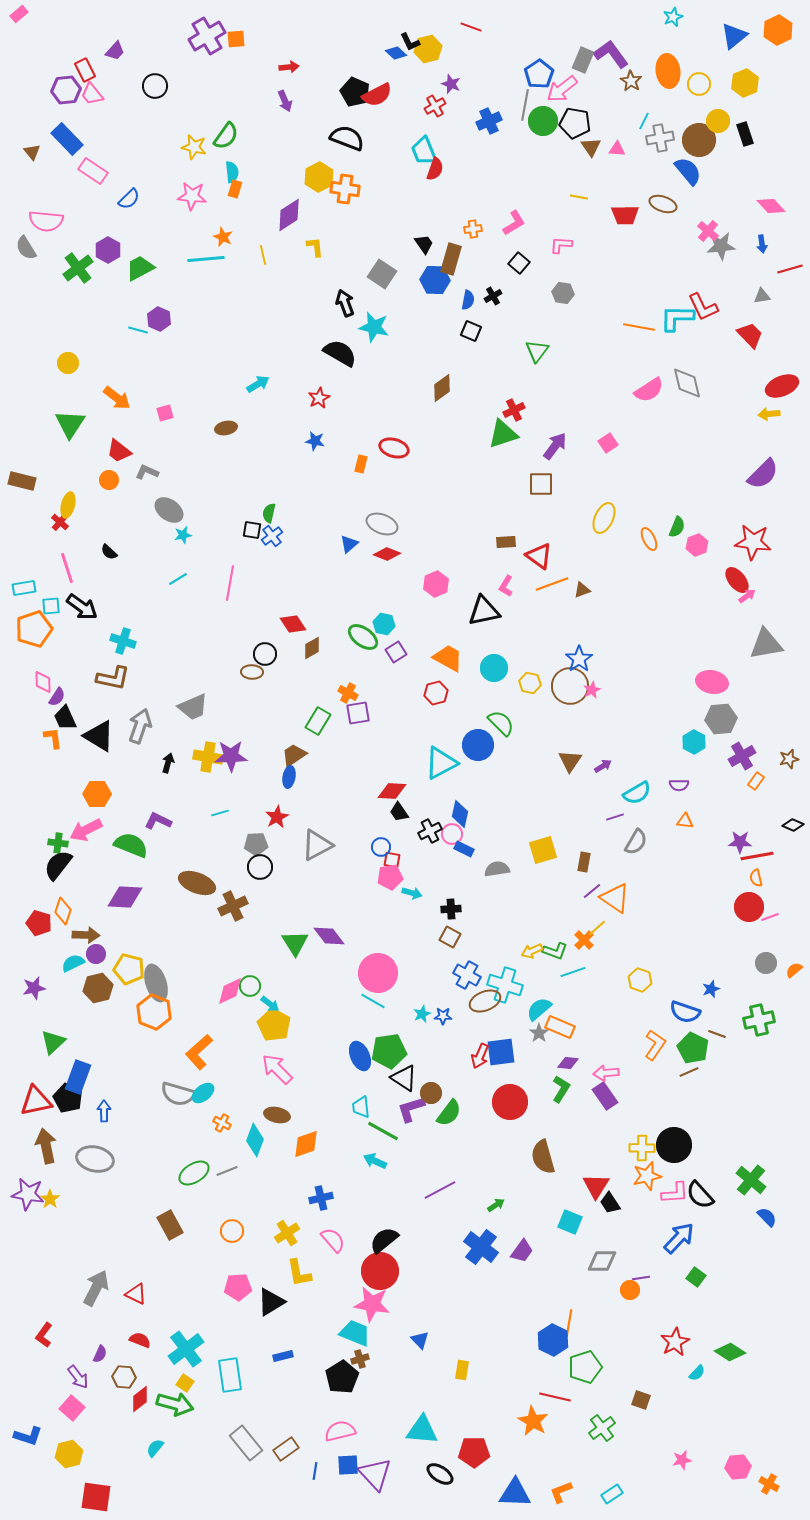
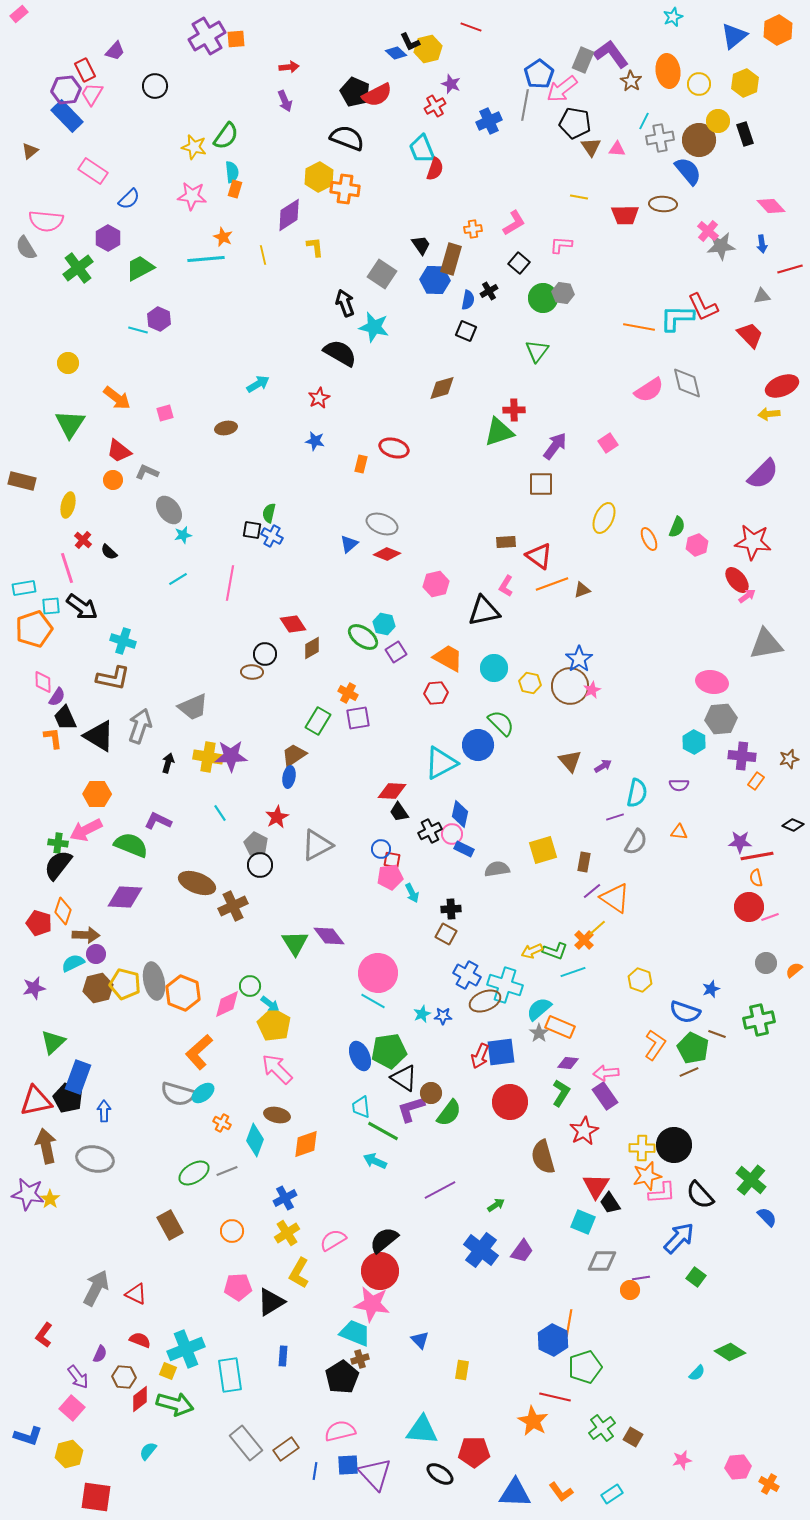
pink trapezoid at (92, 94): rotated 70 degrees clockwise
green circle at (543, 121): moved 177 px down
blue rectangle at (67, 139): moved 23 px up
cyan trapezoid at (424, 151): moved 2 px left, 2 px up
brown triangle at (32, 152): moved 2 px left, 1 px up; rotated 30 degrees clockwise
brown ellipse at (663, 204): rotated 16 degrees counterclockwise
black trapezoid at (424, 244): moved 3 px left, 1 px down
purple hexagon at (108, 250): moved 12 px up
black cross at (493, 296): moved 4 px left, 5 px up
black square at (471, 331): moved 5 px left
brown diamond at (442, 388): rotated 20 degrees clockwise
red cross at (514, 410): rotated 25 degrees clockwise
green triangle at (503, 434): moved 4 px left, 2 px up
orange circle at (109, 480): moved 4 px right
gray ellipse at (169, 510): rotated 16 degrees clockwise
red cross at (60, 522): moved 23 px right, 18 px down
blue cross at (272, 536): rotated 25 degrees counterclockwise
pink hexagon at (436, 584): rotated 10 degrees clockwise
red hexagon at (436, 693): rotated 10 degrees clockwise
purple square at (358, 713): moved 5 px down
purple cross at (742, 756): rotated 36 degrees clockwise
brown triangle at (570, 761): rotated 15 degrees counterclockwise
cyan semicircle at (637, 793): rotated 48 degrees counterclockwise
cyan line at (220, 813): rotated 72 degrees clockwise
orange triangle at (685, 821): moved 6 px left, 11 px down
gray pentagon at (256, 844): rotated 30 degrees clockwise
blue circle at (381, 847): moved 2 px down
black circle at (260, 867): moved 2 px up
cyan arrow at (412, 893): rotated 48 degrees clockwise
brown square at (450, 937): moved 4 px left, 3 px up
yellow pentagon at (129, 969): moved 4 px left, 15 px down
gray ellipse at (156, 983): moved 2 px left, 2 px up; rotated 6 degrees clockwise
pink diamond at (230, 991): moved 3 px left, 13 px down
orange hexagon at (154, 1012): moved 29 px right, 19 px up
green L-shape at (561, 1089): moved 4 px down
pink L-shape at (675, 1193): moved 13 px left
blue cross at (321, 1198): moved 36 px left; rotated 15 degrees counterclockwise
cyan square at (570, 1222): moved 13 px right
pink semicircle at (333, 1240): rotated 80 degrees counterclockwise
blue cross at (481, 1247): moved 3 px down
yellow L-shape at (299, 1273): rotated 40 degrees clockwise
red star at (675, 1342): moved 91 px left, 211 px up
cyan cross at (186, 1349): rotated 15 degrees clockwise
blue rectangle at (283, 1356): rotated 72 degrees counterclockwise
yellow square at (185, 1383): moved 17 px left, 12 px up; rotated 12 degrees counterclockwise
brown square at (641, 1400): moved 8 px left, 37 px down; rotated 12 degrees clockwise
cyan semicircle at (155, 1448): moved 7 px left, 3 px down
orange L-shape at (561, 1492): rotated 105 degrees counterclockwise
